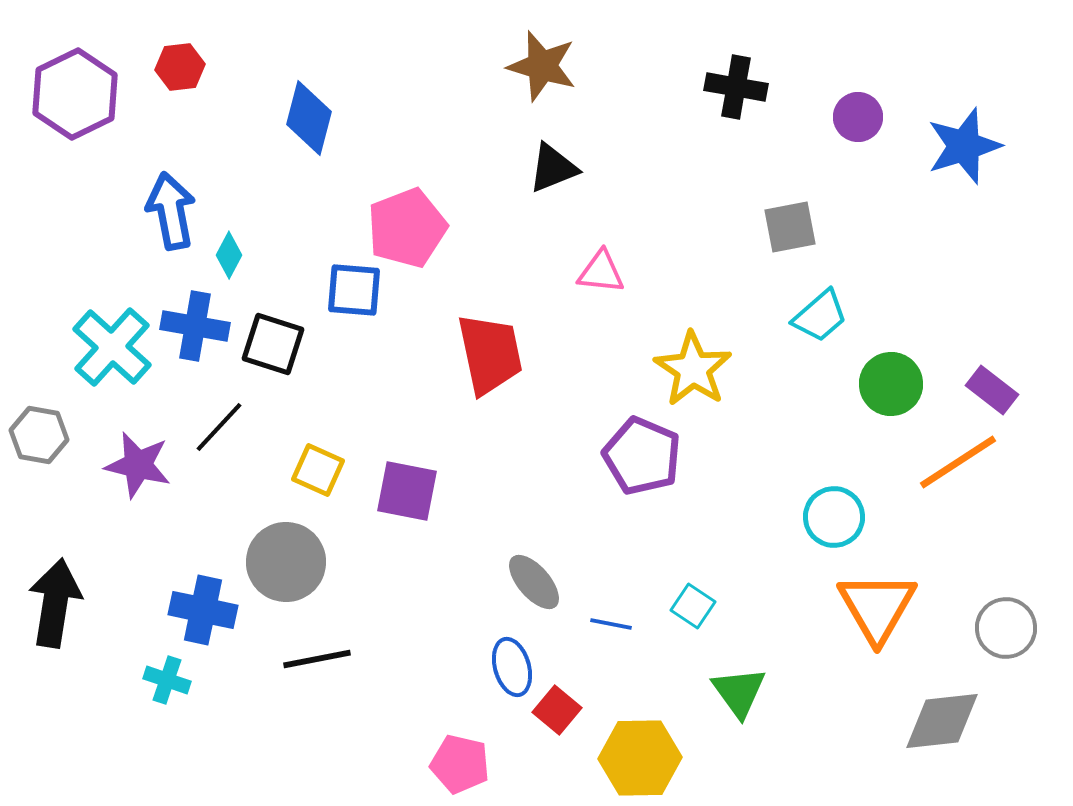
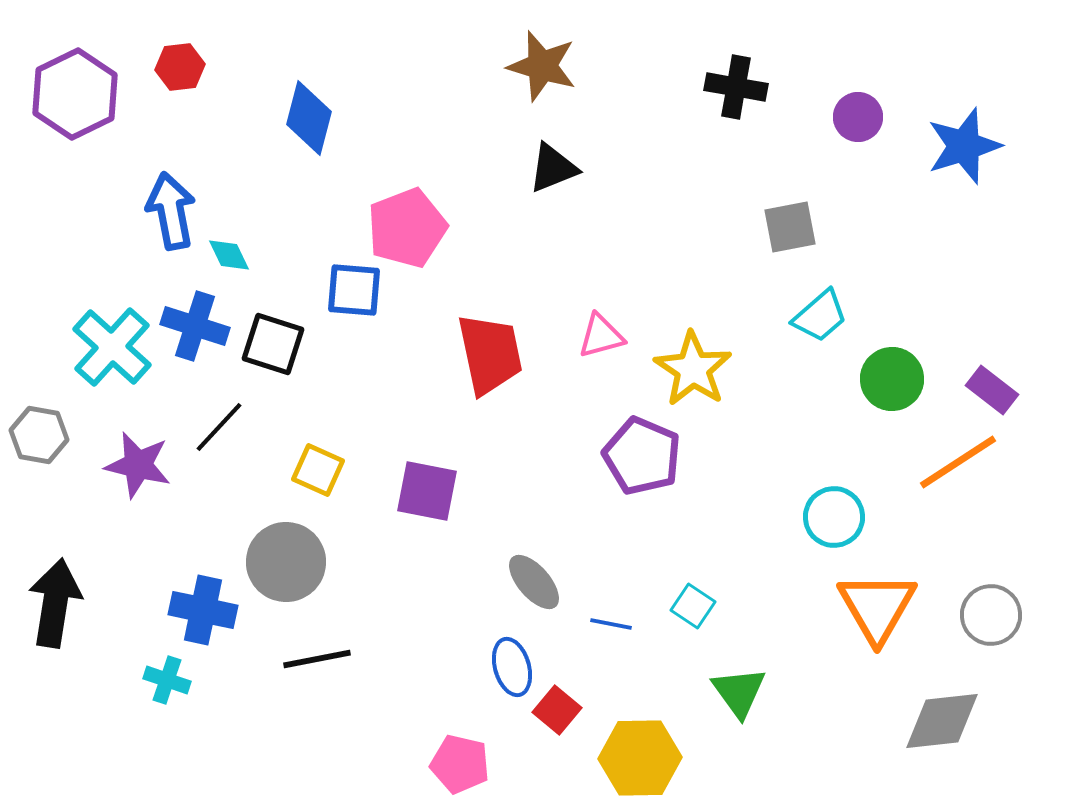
cyan diamond at (229, 255): rotated 54 degrees counterclockwise
pink triangle at (601, 272): moved 64 px down; rotated 21 degrees counterclockwise
blue cross at (195, 326): rotated 8 degrees clockwise
green circle at (891, 384): moved 1 px right, 5 px up
purple square at (407, 491): moved 20 px right
gray circle at (1006, 628): moved 15 px left, 13 px up
